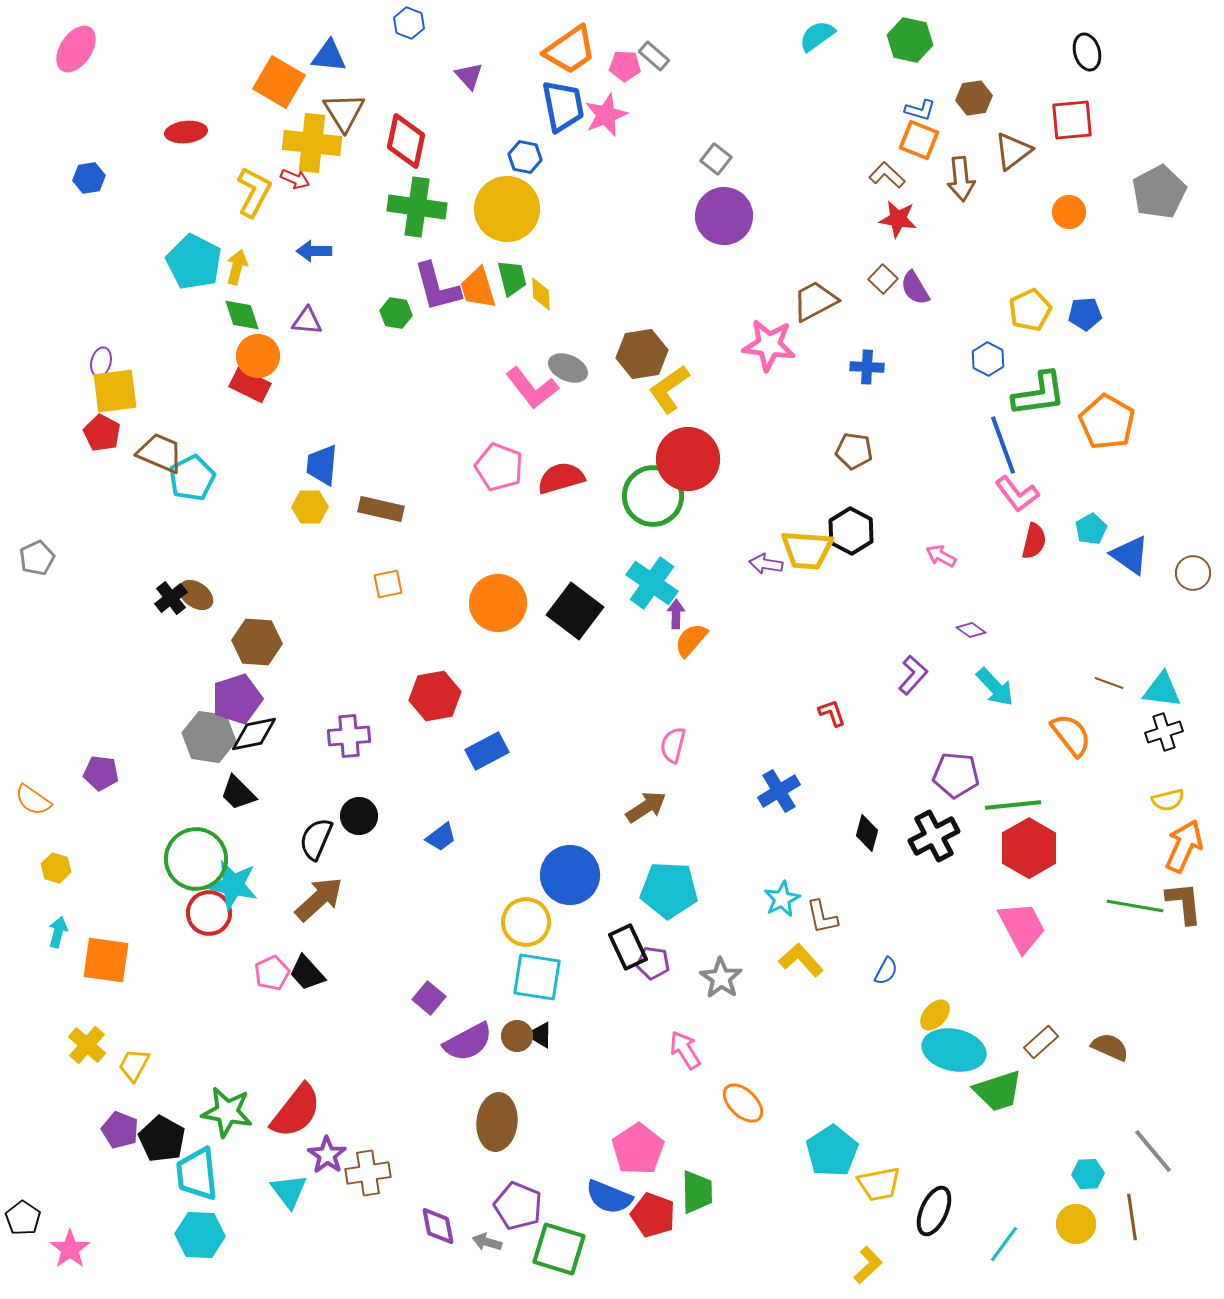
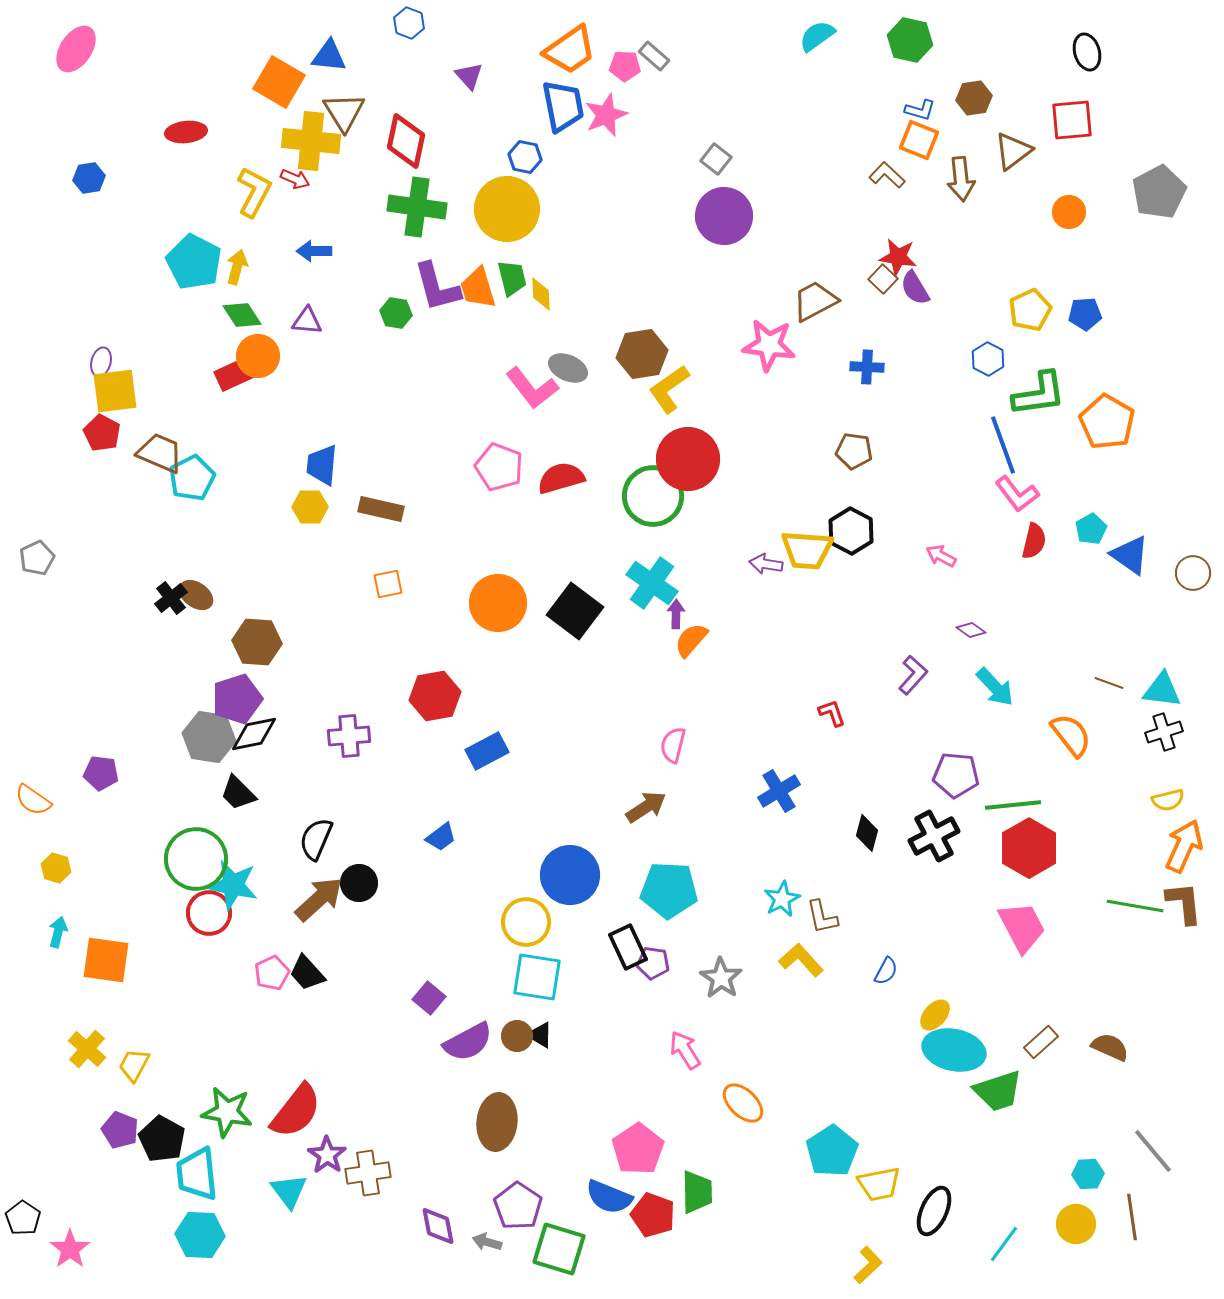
yellow cross at (312, 143): moved 1 px left, 2 px up
red star at (898, 219): moved 38 px down
green diamond at (242, 315): rotated 15 degrees counterclockwise
red rectangle at (250, 385): moved 15 px left, 11 px up; rotated 51 degrees counterclockwise
black circle at (359, 816): moved 67 px down
yellow cross at (87, 1045): moved 4 px down
purple pentagon at (518, 1206): rotated 12 degrees clockwise
